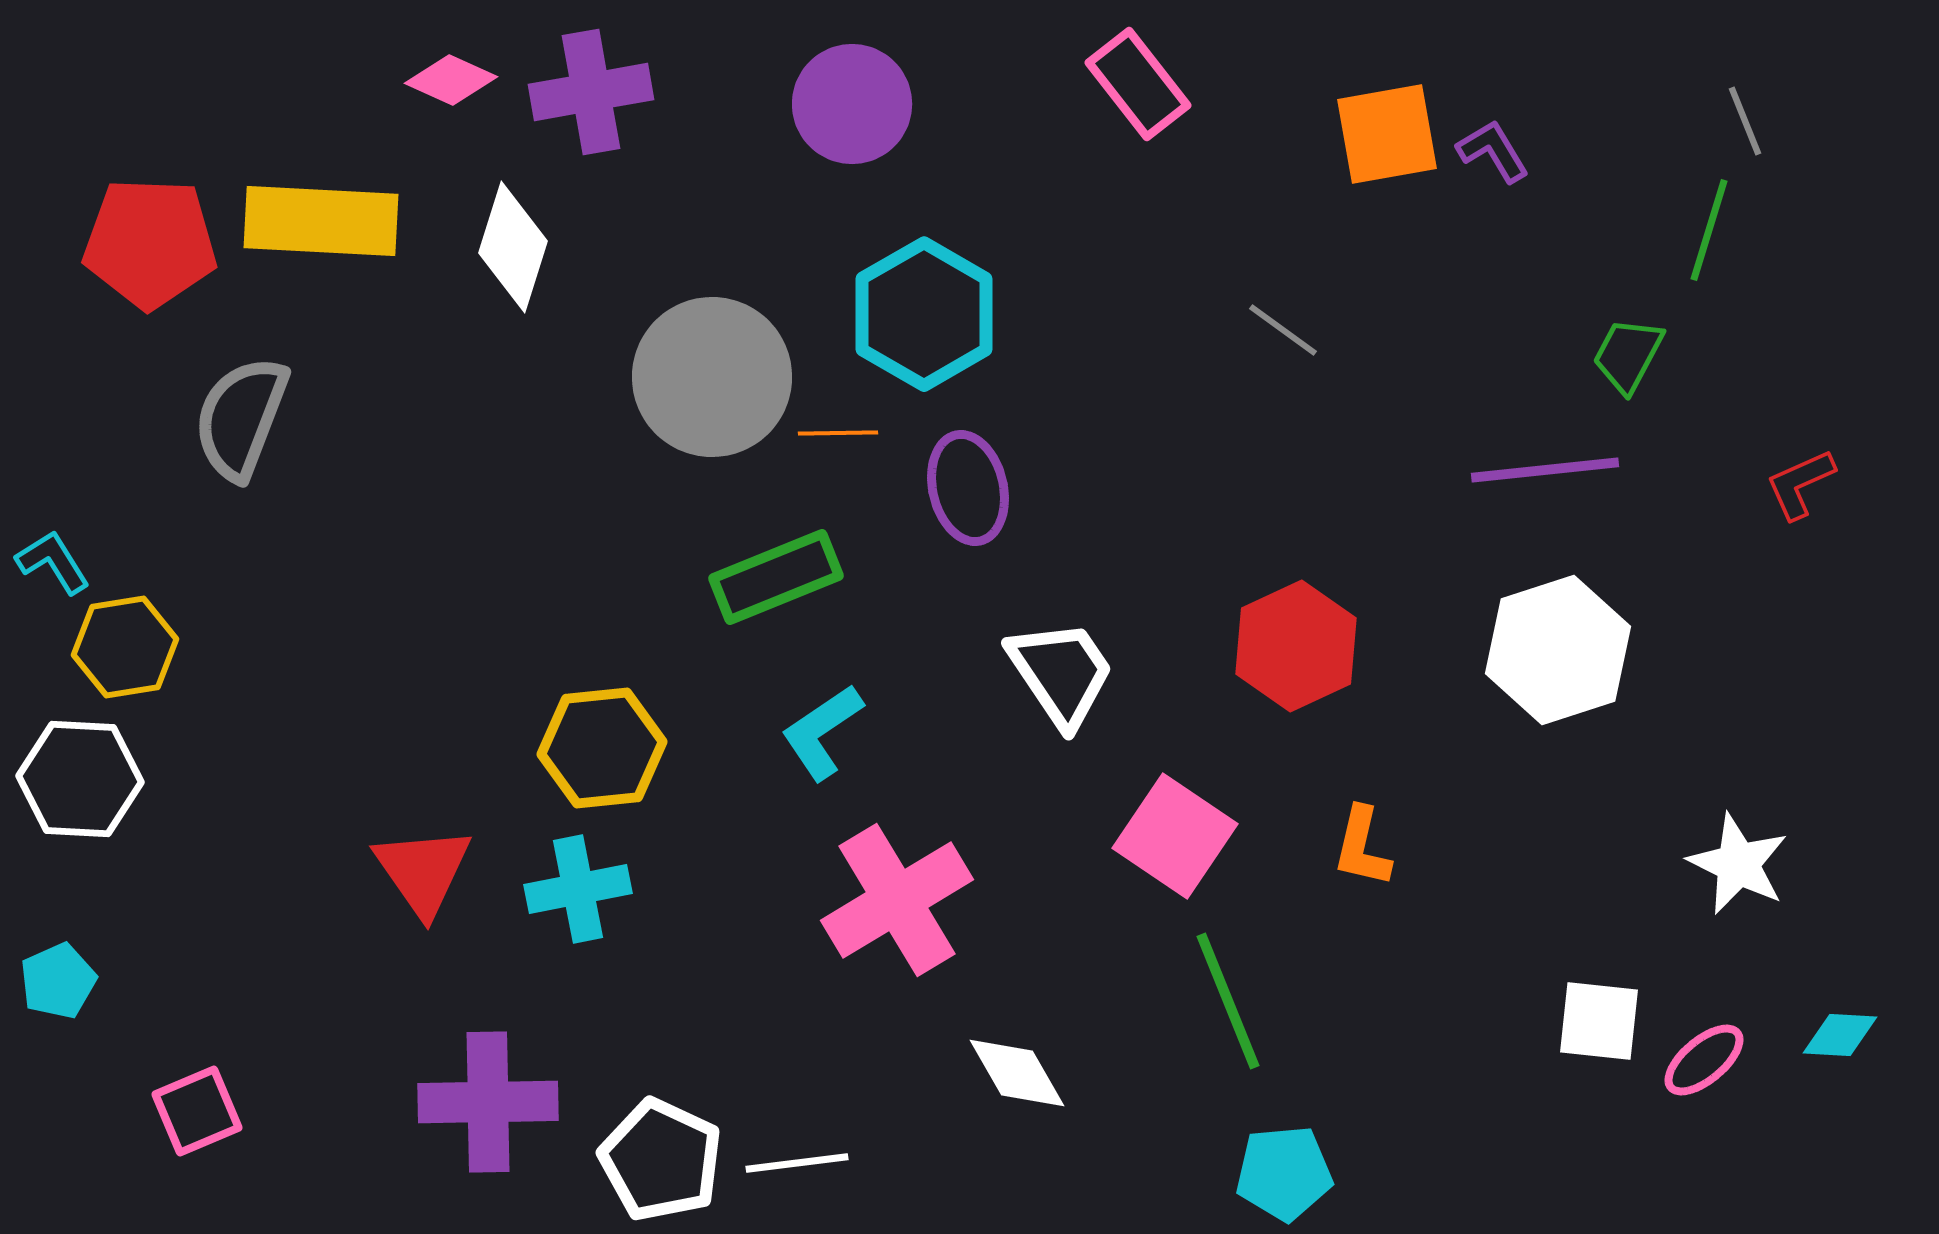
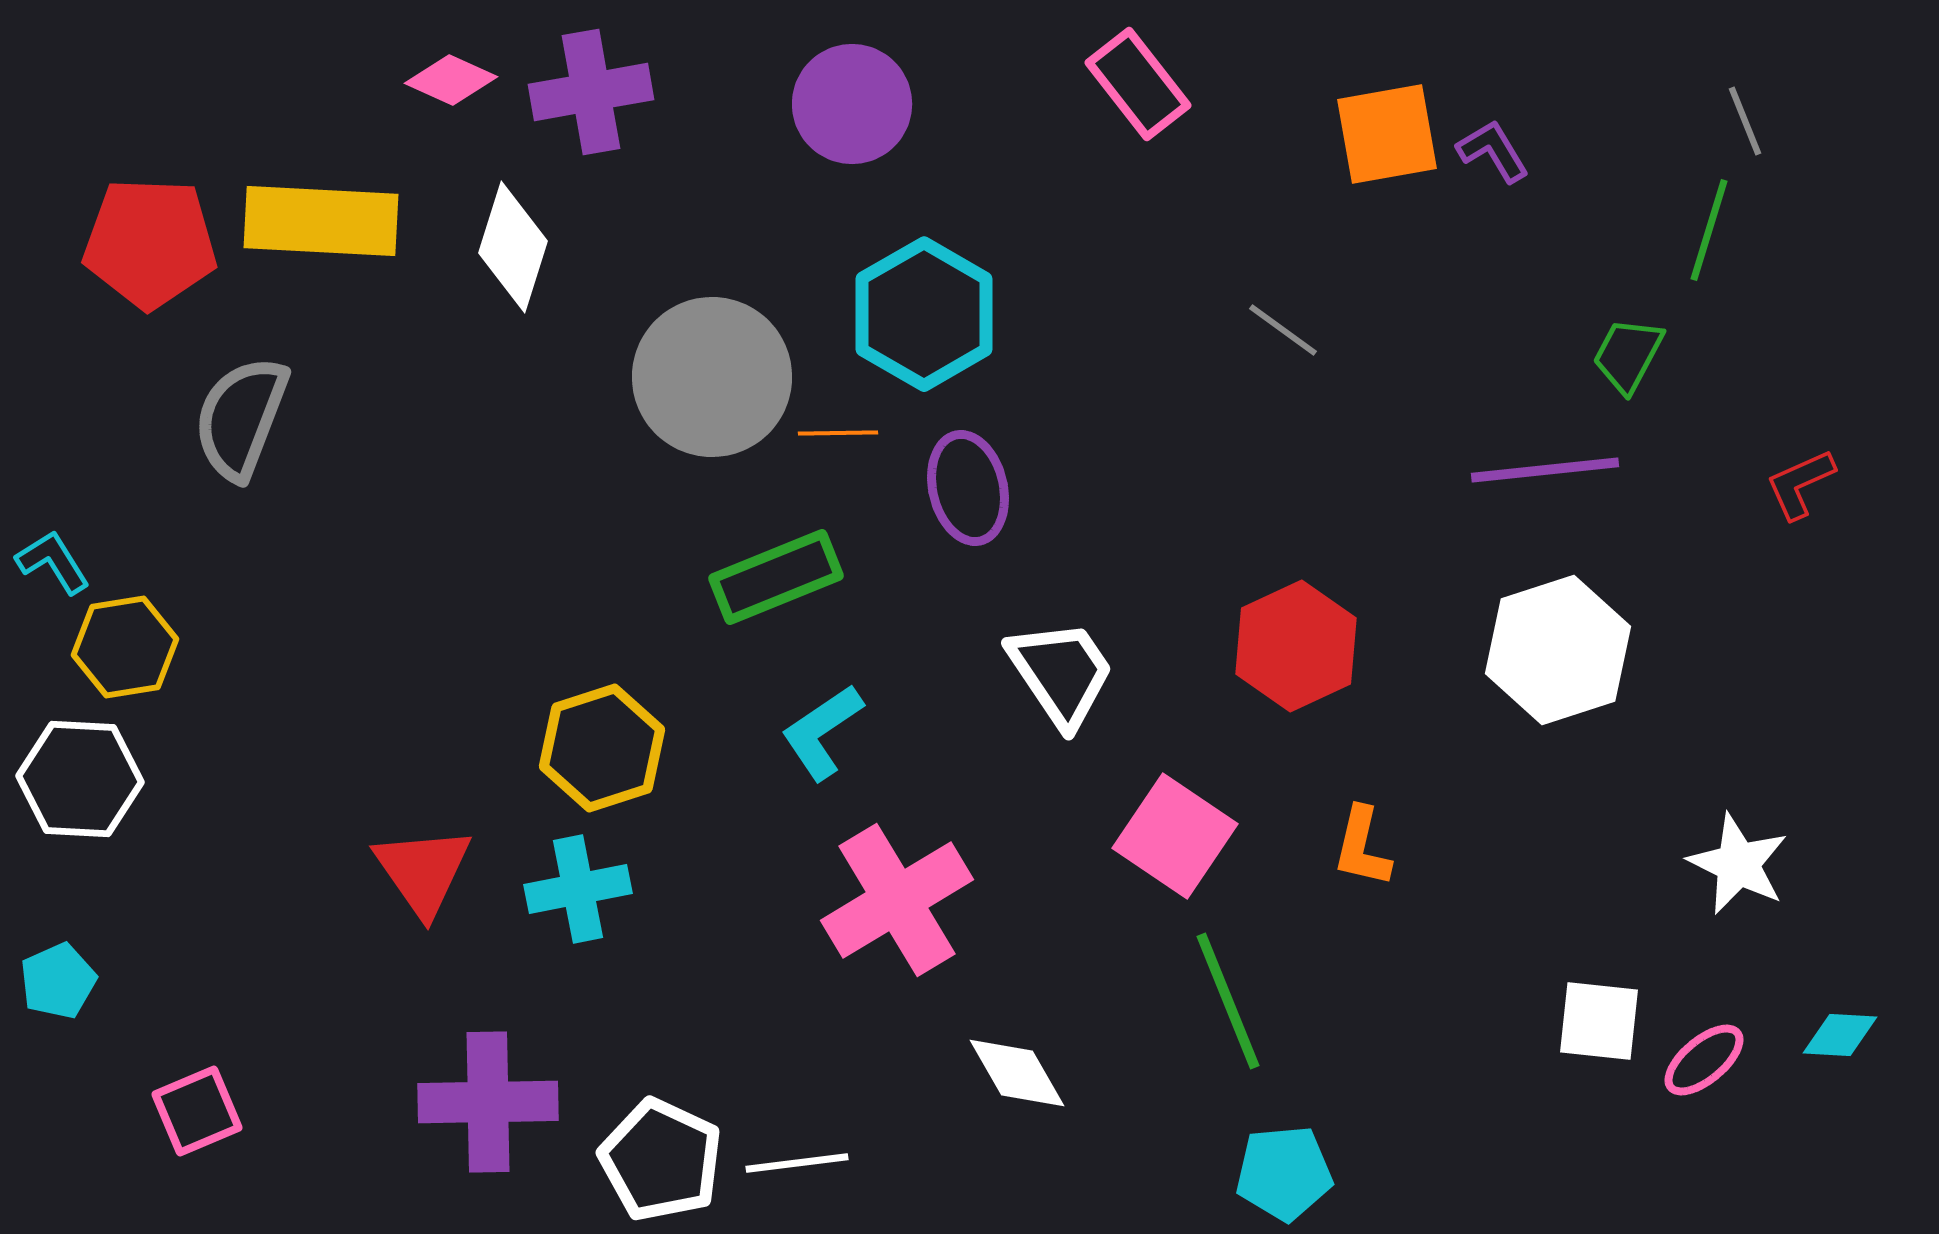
yellow hexagon at (602, 748): rotated 12 degrees counterclockwise
